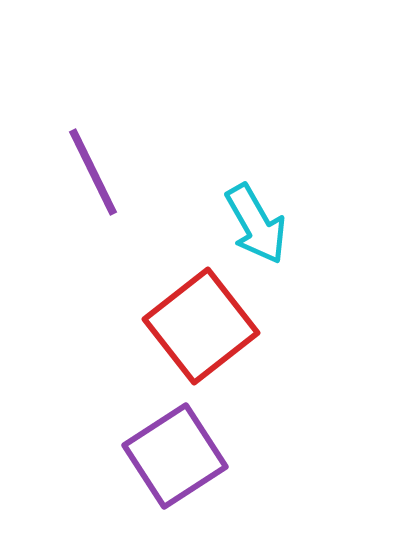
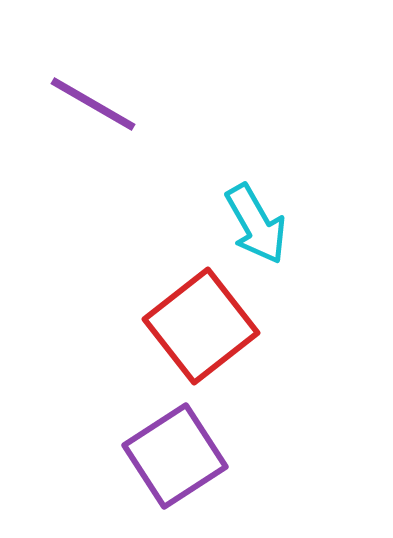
purple line: moved 68 px up; rotated 34 degrees counterclockwise
